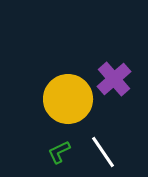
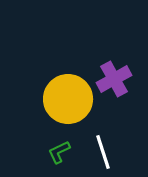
purple cross: rotated 12 degrees clockwise
white line: rotated 16 degrees clockwise
